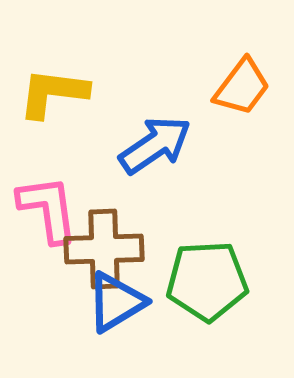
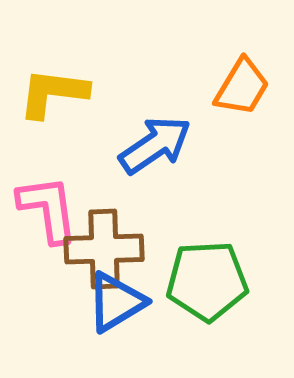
orange trapezoid: rotated 6 degrees counterclockwise
